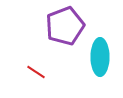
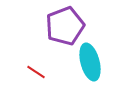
cyan ellipse: moved 10 px left, 5 px down; rotated 15 degrees counterclockwise
